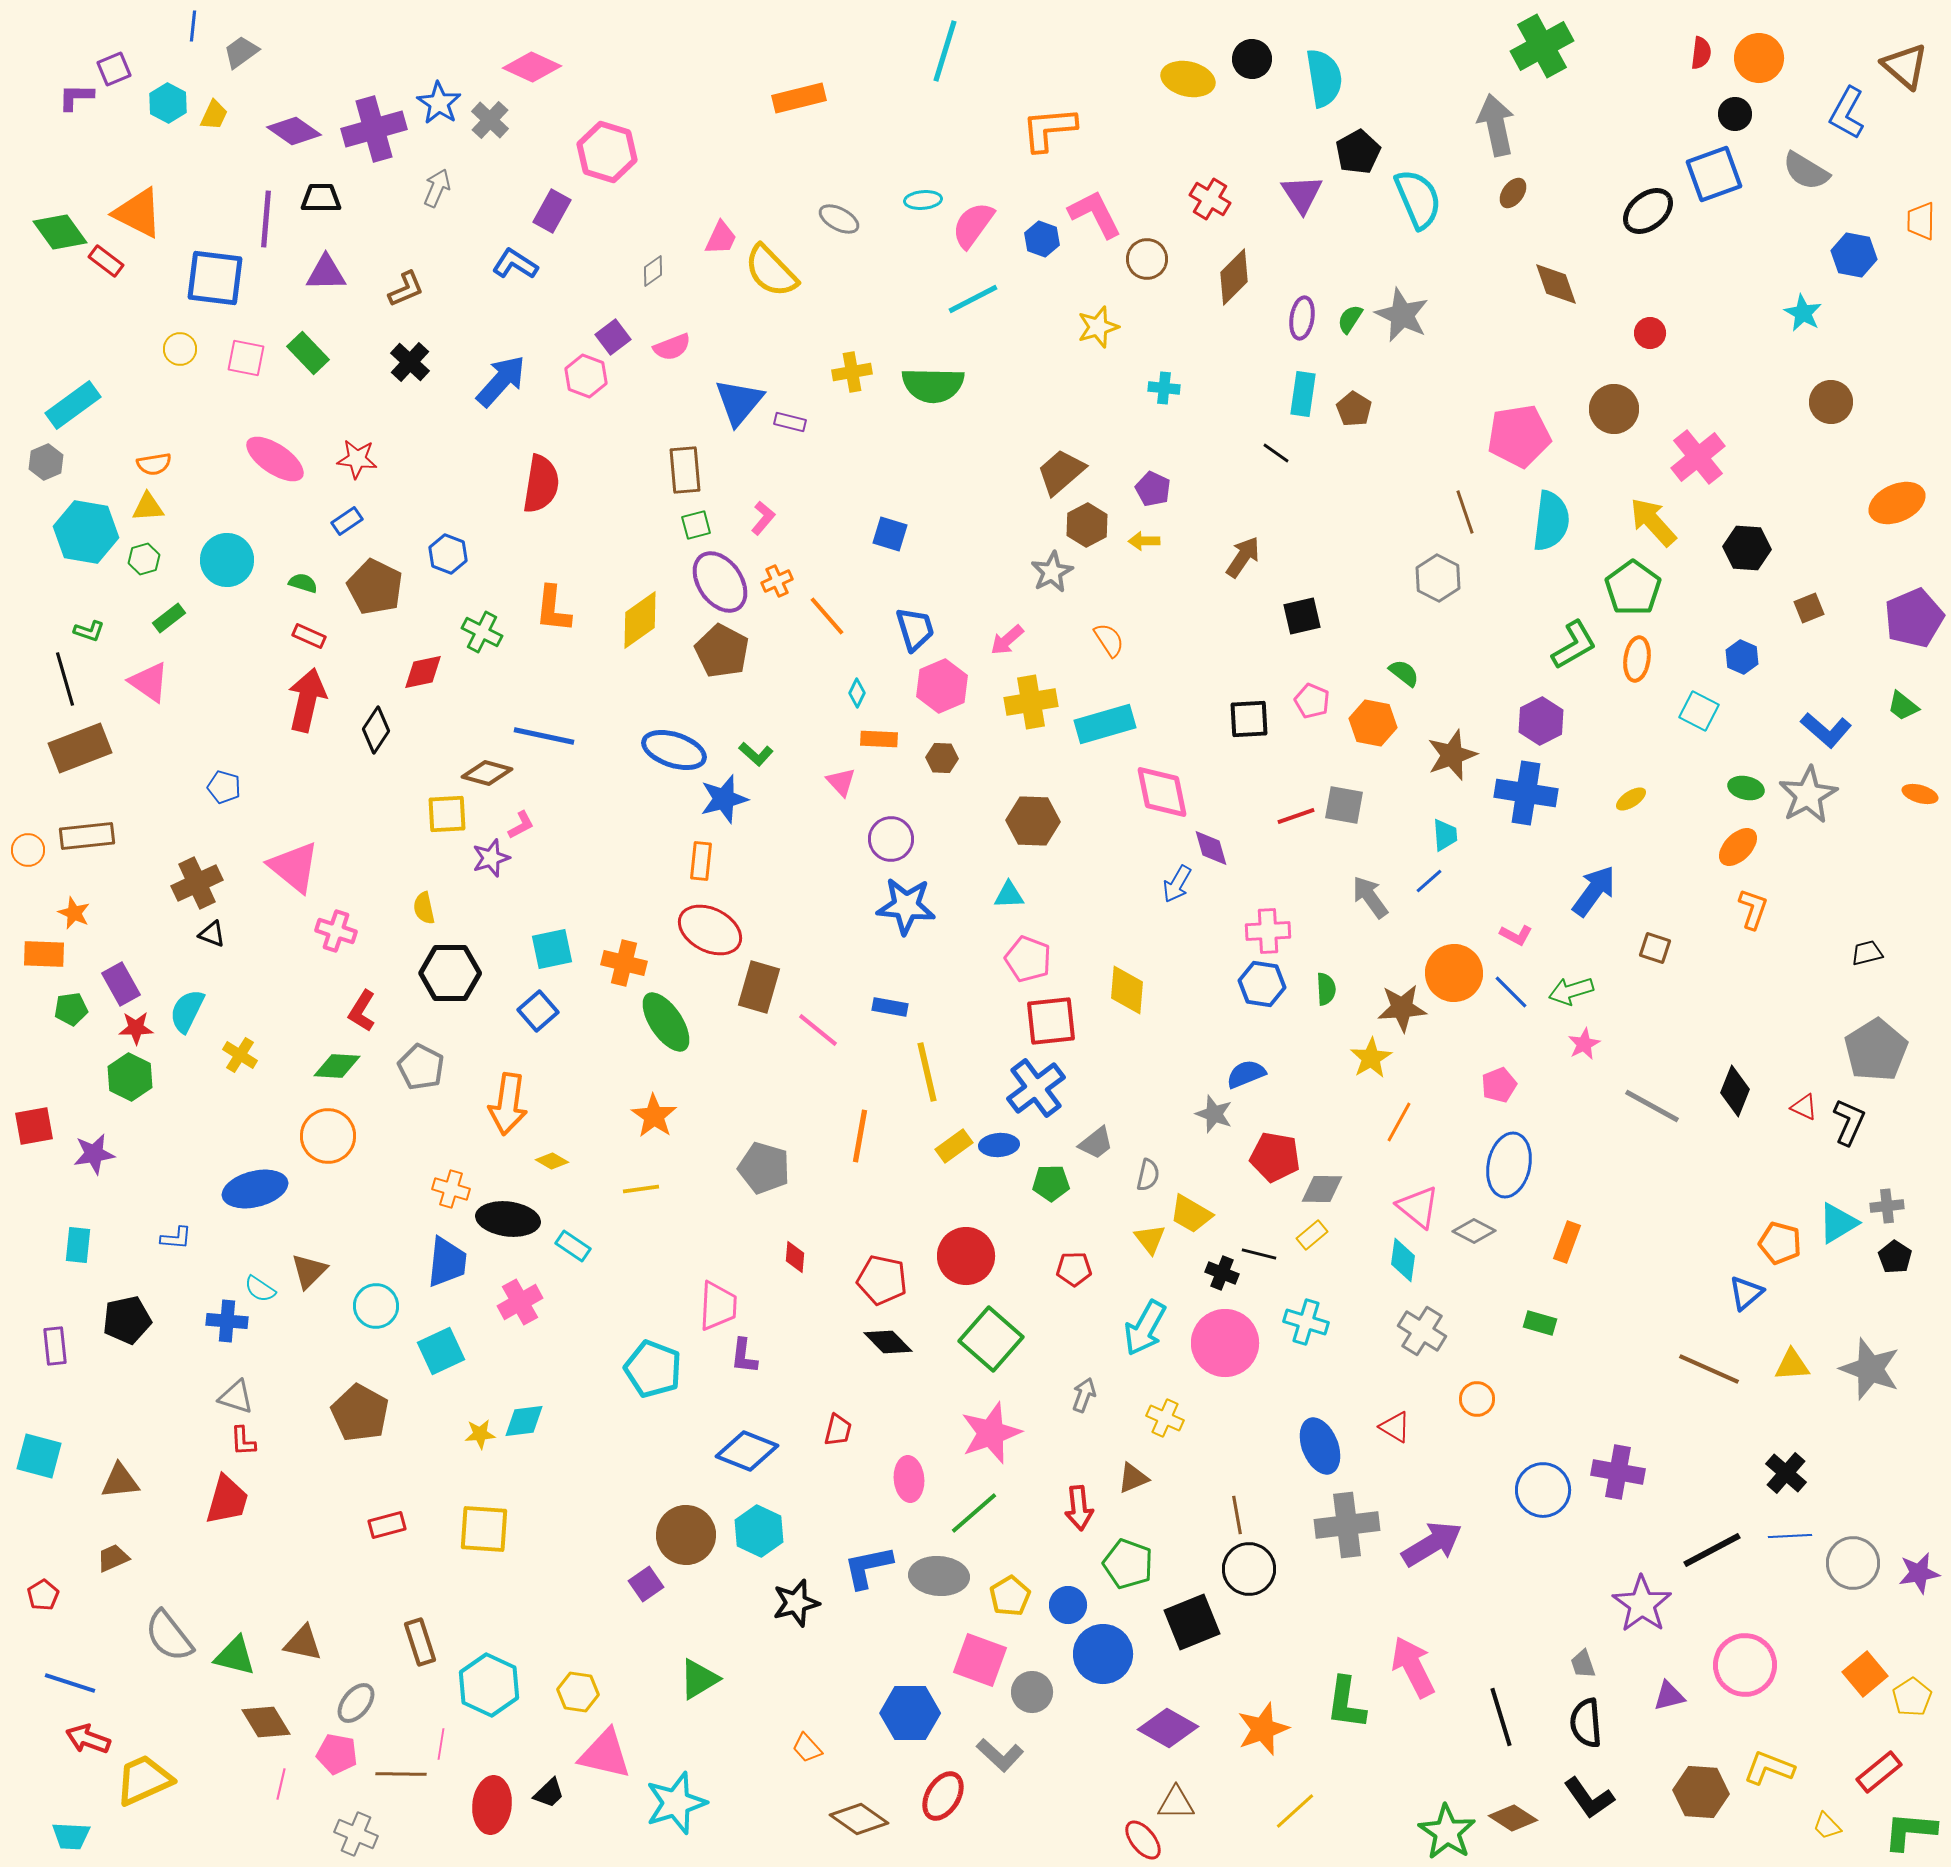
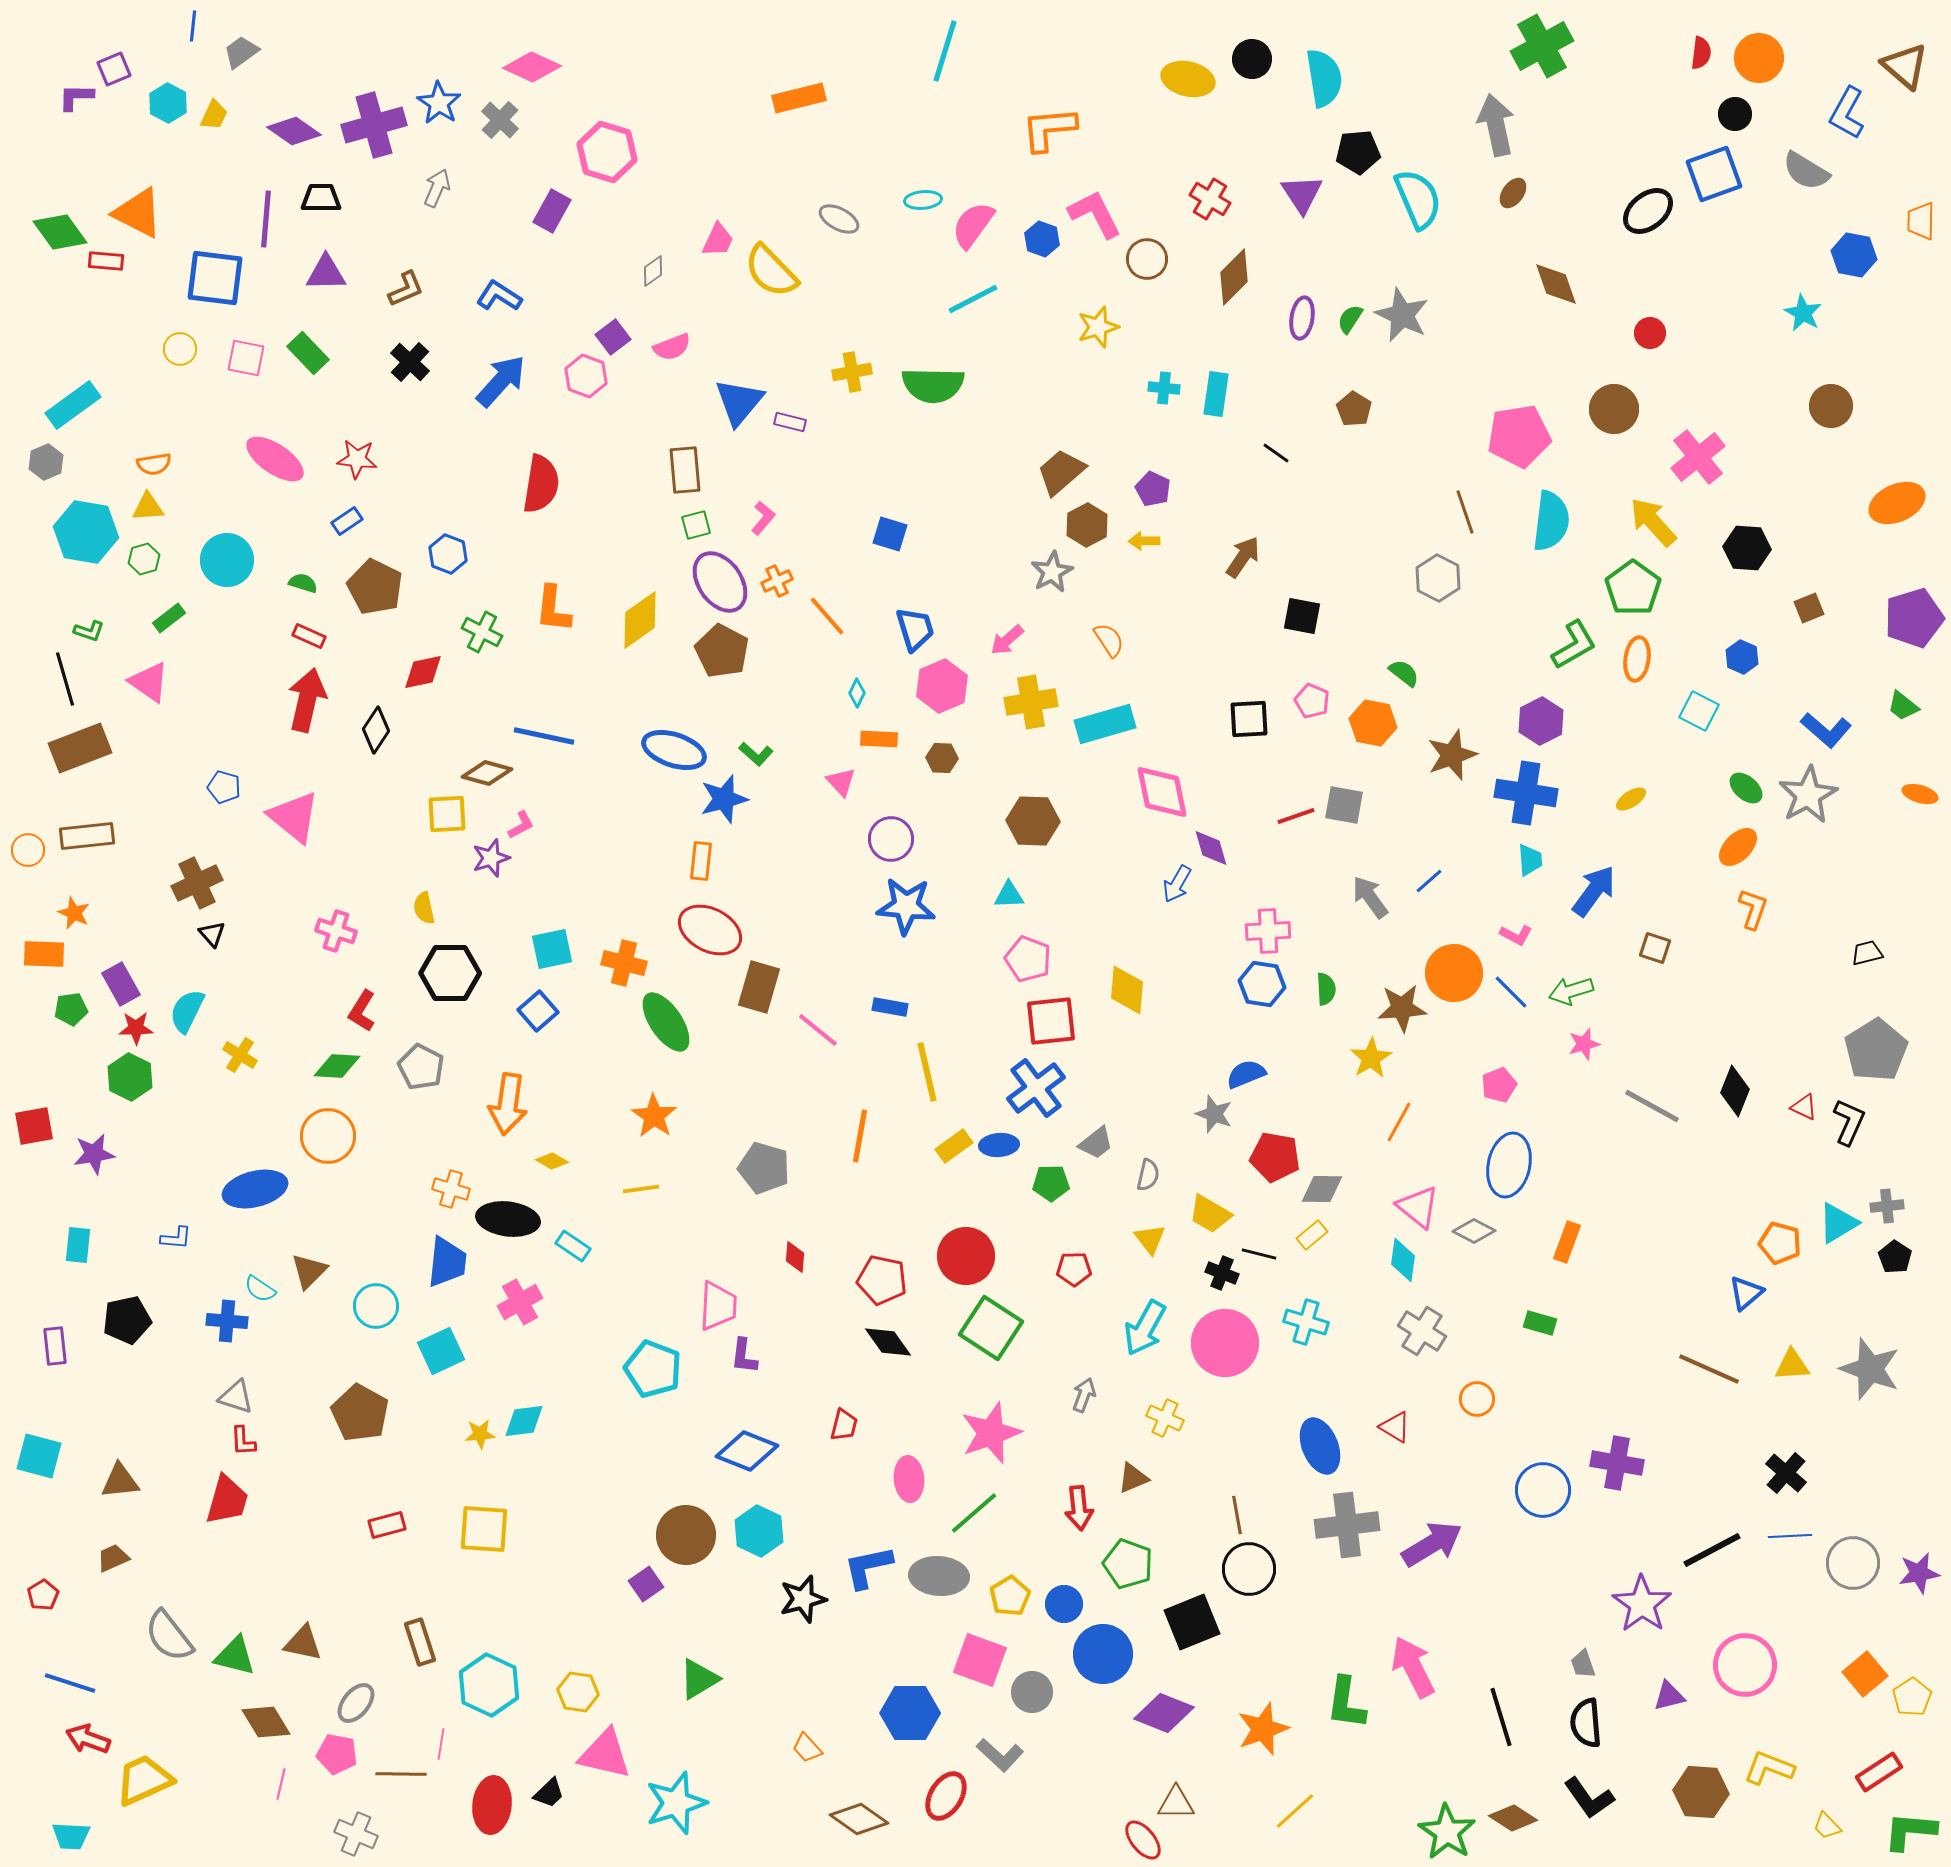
gray cross at (490, 120): moved 10 px right
purple cross at (374, 129): moved 4 px up
black pentagon at (1358, 152): rotated 24 degrees clockwise
pink trapezoid at (721, 238): moved 3 px left, 2 px down
red rectangle at (106, 261): rotated 32 degrees counterclockwise
blue L-shape at (515, 264): moved 16 px left, 32 px down
cyan rectangle at (1303, 394): moved 87 px left
brown circle at (1831, 402): moved 4 px down
black square at (1302, 616): rotated 24 degrees clockwise
purple pentagon at (1914, 618): rotated 6 degrees clockwise
green ellipse at (1746, 788): rotated 28 degrees clockwise
cyan trapezoid at (1445, 835): moved 85 px right, 25 px down
pink triangle at (294, 867): moved 50 px up
black triangle at (212, 934): rotated 28 degrees clockwise
pink star at (1584, 1044): rotated 12 degrees clockwise
yellow trapezoid at (1191, 1214): moved 19 px right
green square at (991, 1339): moved 11 px up; rotated 8 degrees counterclockwise
black diamond at (888, 1342): rotated 9 degrees clockwise
red trapezoid at (838, 1430): moved 6 px right, 5 px up
purple cross at (1618, 1472): moved 1 px left, 9 px up
black star at (796, 1603): moved 7 px right, 4 px up
blue circle at (1068, 1605): moved 4 px left, 1 px up
purple diamond at (1168, 1728): moved 4 px left, 15 px up; rotated 8 degrees counterclockwise
red rectangle at (1879, 1772): rotated 6 degrees clockwise
red ellipse at (943, 1796): moved 3 px right
